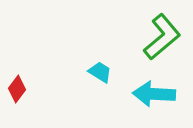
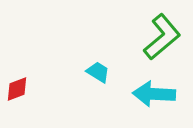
cyan trapezoid: moved 2 px left
red diamond: rotated 32 degrees clockwise
